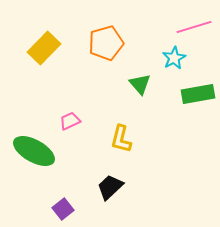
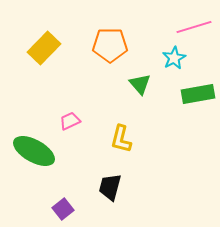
orange pentagon: moved 4 px right, 2 px down; rotated 16 degrees clockwise
black trapezoid: rotated 32 degrees counterclockwise
